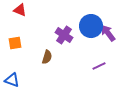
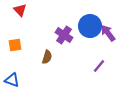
red triangle: rotated 24 degrees clockwise
blue circle: moved 1 px left
orange square: moved 2 px down
purple line: rotated 24 degrees counterclockwise
